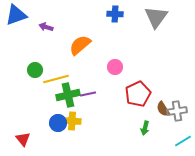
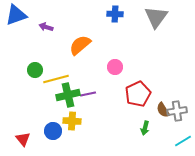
brown semicircle: moved 1 px down
blue circle: moved 5 px left, 8 px down
